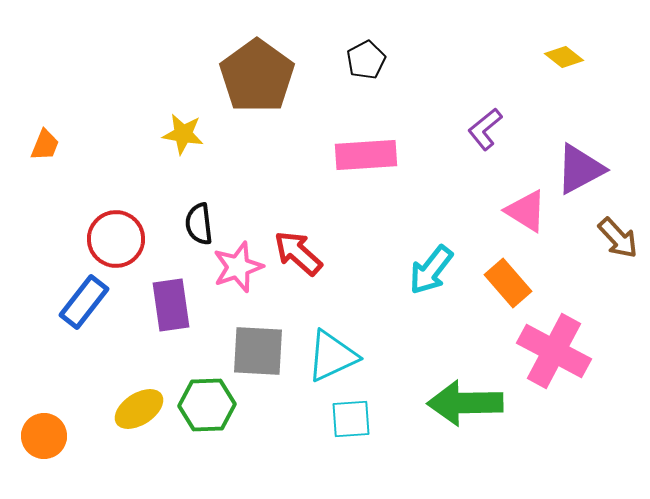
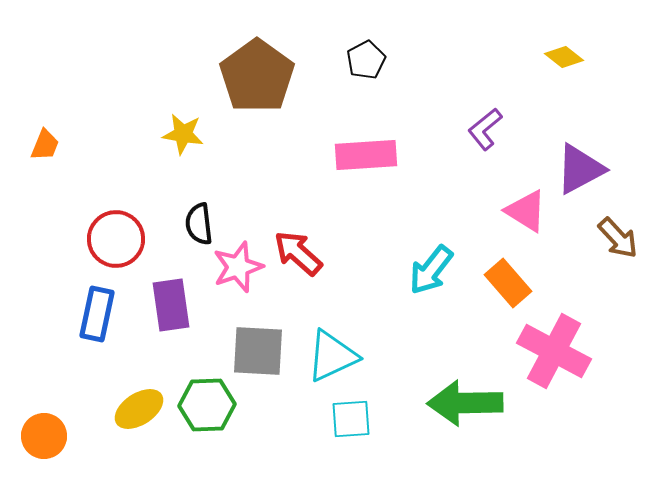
blue rectangle: moved 13 px right, 12 px down; rotated 26 degrees counterclockwise
